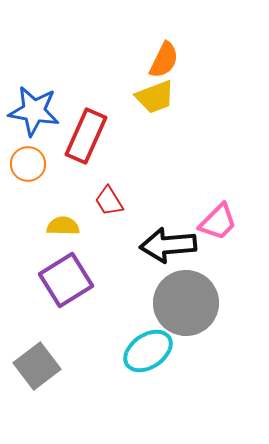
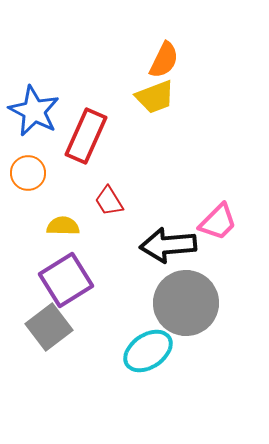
blue star: rotated 18 degrees clockwise
orange circle: moved 9 px down
gray square: moved 12 px right, 39 px up
